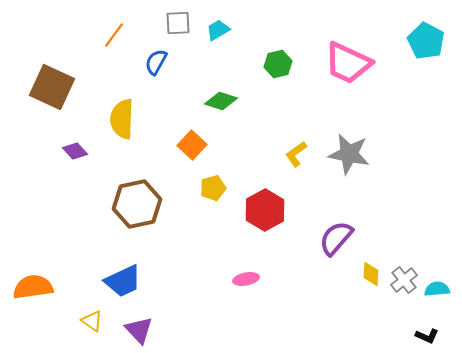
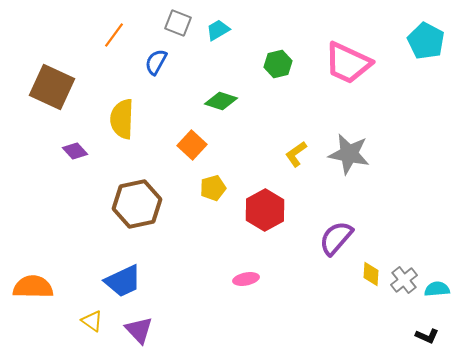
gray square: rotated 24 degrees clockwise
orange semicircle: rotated 9 degrees clockwise
